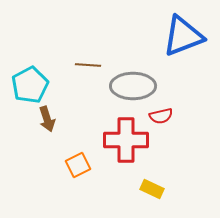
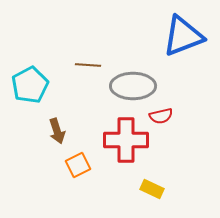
brown arrow: moved 10 px right, 12 px down
